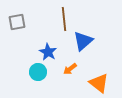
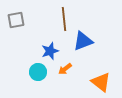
gray square: moved 1 px left, 2 px up
blue triangle: rotated 20 degrees clockwise
blue star: moved 2 px right, 1 px up; rotated 24 degrees clockwise
orange arrow: moved 5 px left
orange triangle: moved 2 px right, 1 px up
